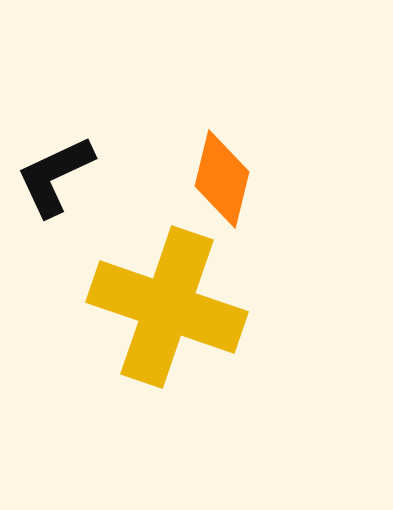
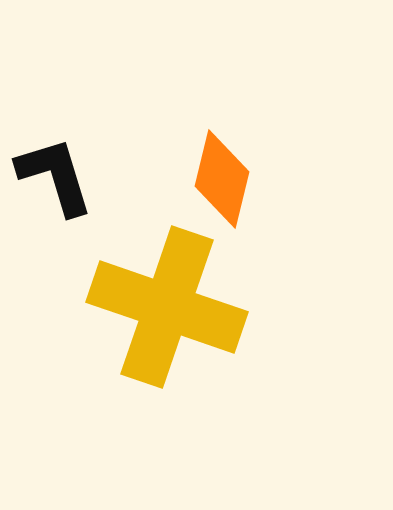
black L-shape: rotated 98 degrees clockwise
